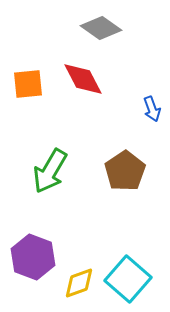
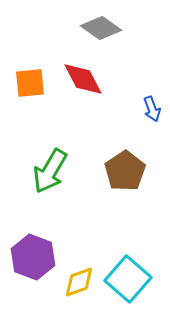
orange square: moved 2 px right, 1 px up
yellow diamond: moved 1 px up
